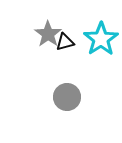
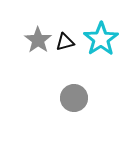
gray star: moved 10 px left, 6 px down
gray circle: moved 7 px right, 1 px down
